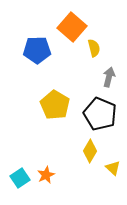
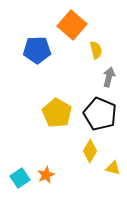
orange square: moved 2 px up
yellow semicircle: moved 2 px right, 2 px down
yellow pentagon: moved 2 px right, 8 px down
yellow triangle: rotated 28 degrees counterclockwise
